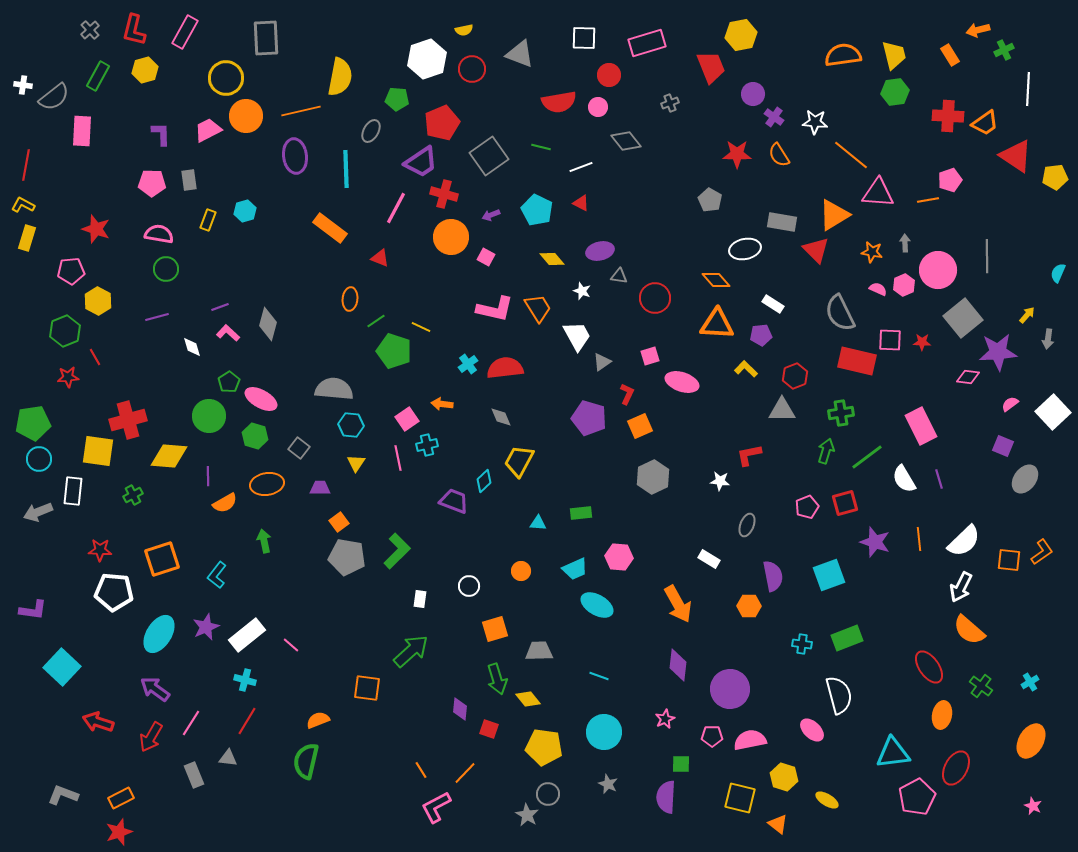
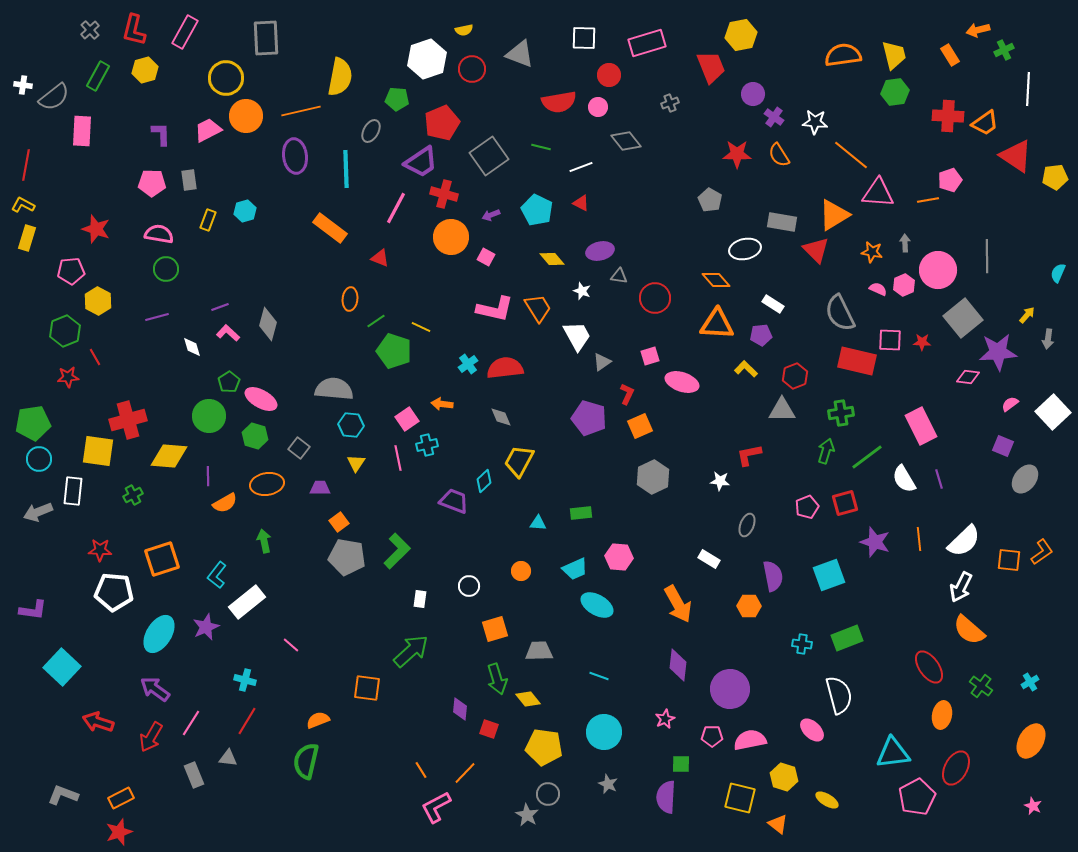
white rectangle at (247, 635): moved 33 px up
